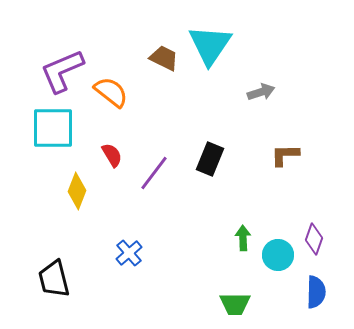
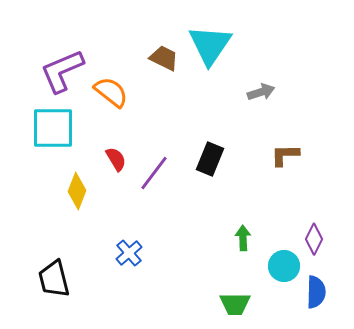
red semicircle: moved 4 px right, 4 px down
purple diamond: rotated 8 degrees clockwise
cyan circle: moved 6 px right, 11 px down
